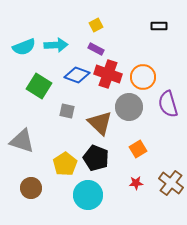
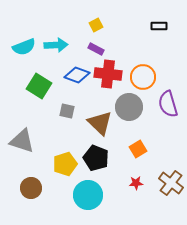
red cross: rotated 12 degrees counterclockwise
yellow pentagon: rotated 15 degrees clockwise
